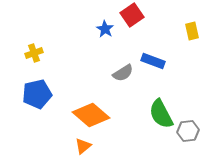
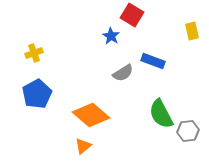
red square: rotated 25 degrees counterclockwise
blue star: moved 6 px right, 7 px down
blue pentagon: rotated 16 degrees counterclockwise
